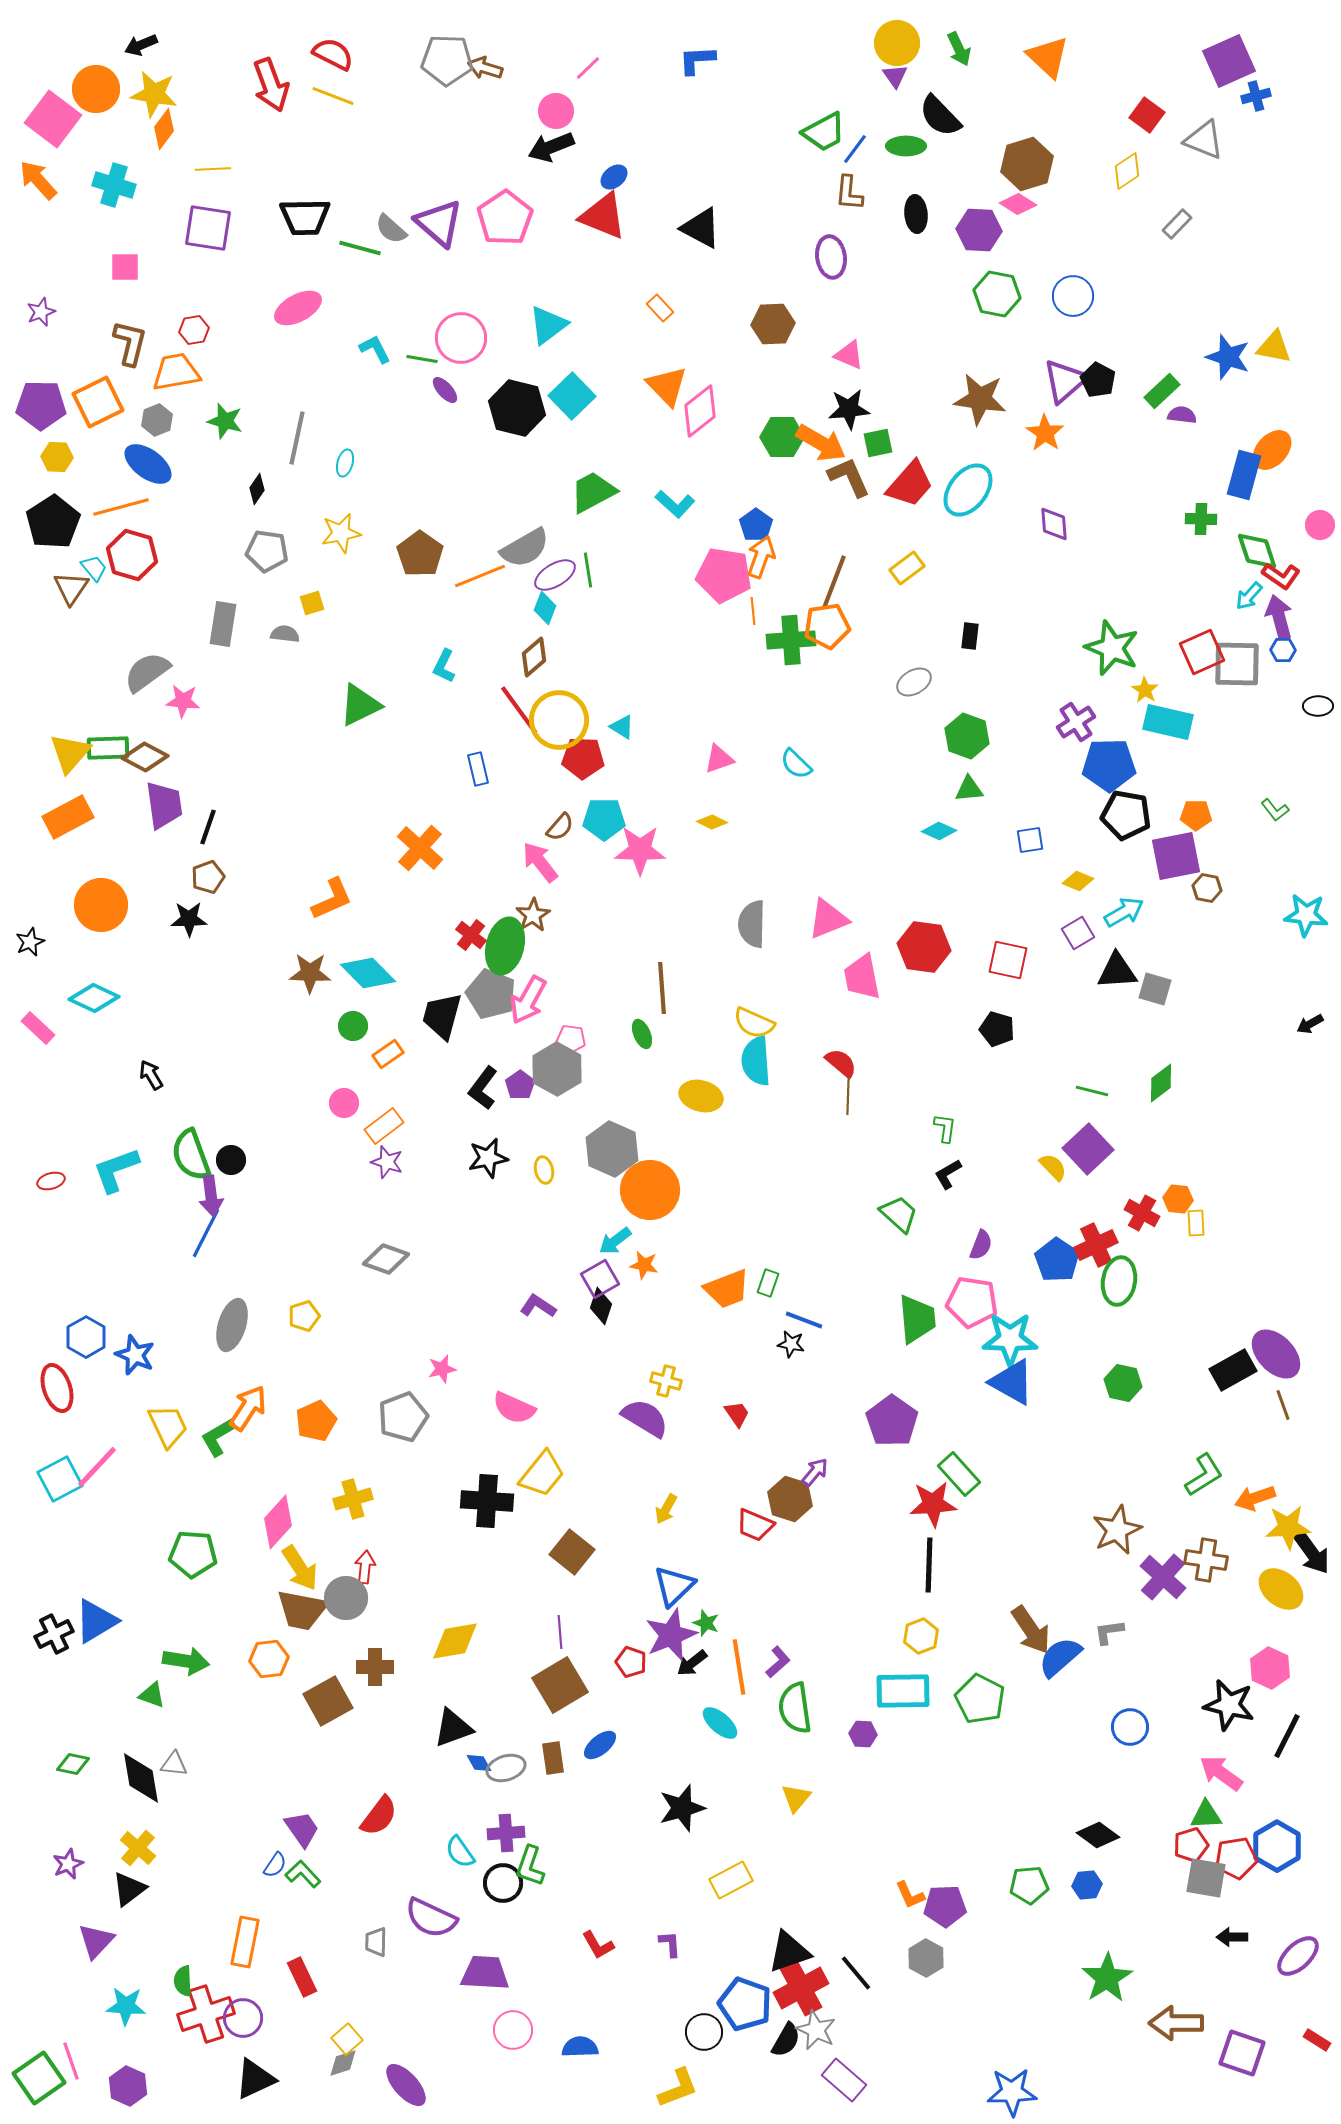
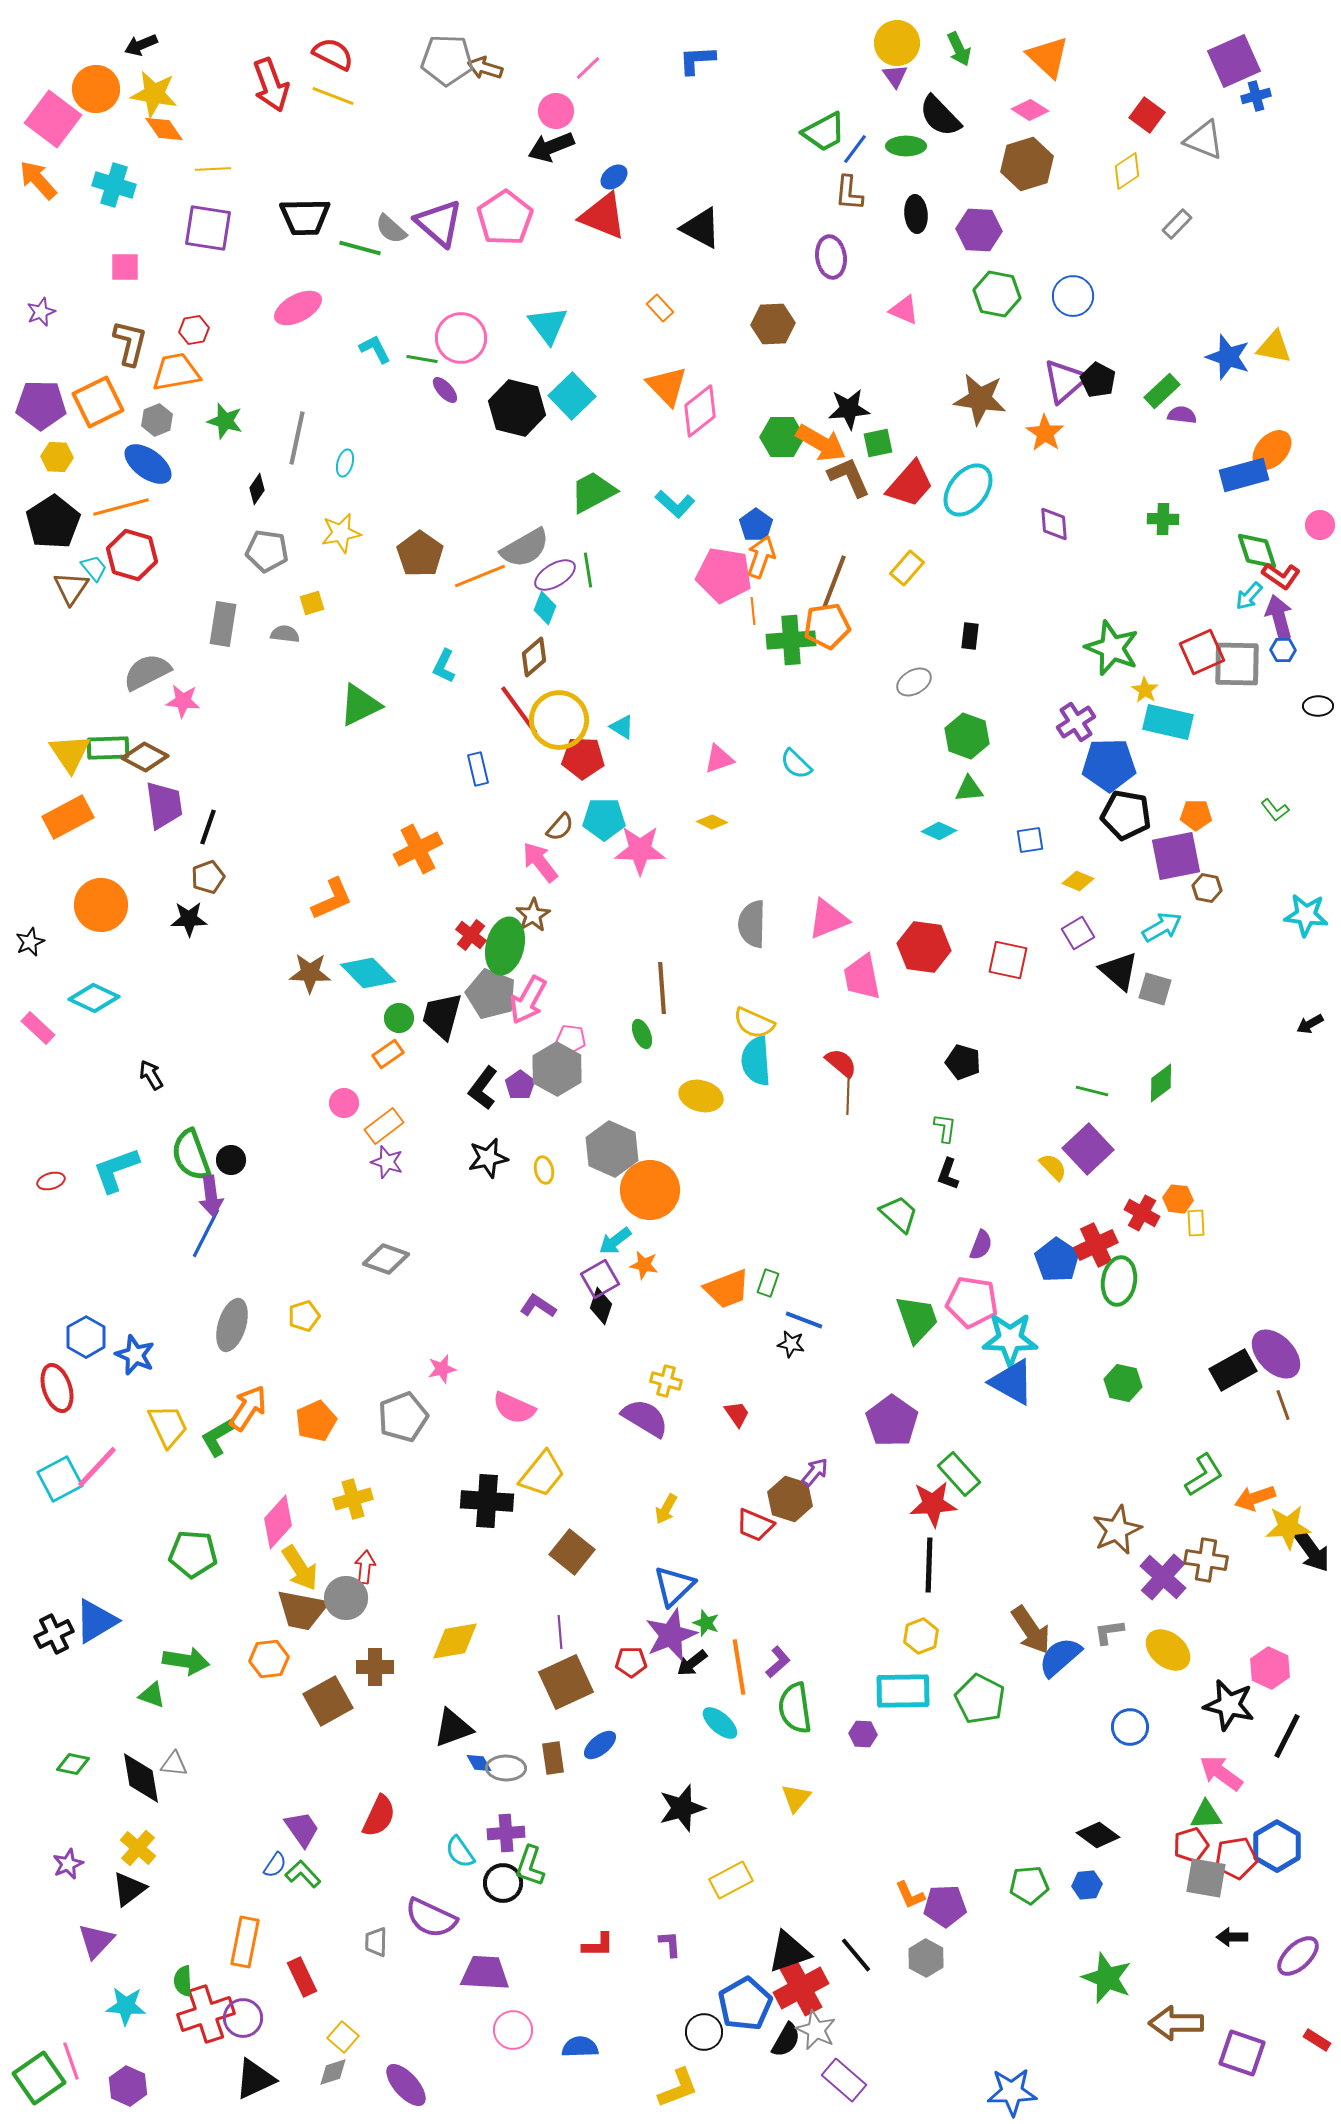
purple square at (1229, 61): moved 5 px right
orange diamond at (164, 129): rotated 72 degrees counterclockwise
pink diamond at (1018, 204): moved 12 px right, 94 px up
cyan triangle at (548, 325): rotated 30 degrees counterclockwise
pink triangle at (849, 355): moved 55 px right, 45 px up
blue rectangle at (1244, 475): rotated 60 degrees clockwise
green cross at (1201, 519): moved 38 px left
yellow rectangle at (907, 568): rotated 12 degrees counterclockwise
gray semicircle at (147, 672): rotated 9 degrees clockwise
yellow triangle at (70, 753): rotated 15 degrees counterclockwise
orange cross at (420, 848): moved 2 px left, 1 px down; rotated 21 degrees clockwise
cyan arrow at (1124, 912): moved 38 px right, 15 px down
black triangle at (1117, 971): moved 2 px right; rotated 45 degrees clockwise
green circle at (353, 1026): moved 46 px right, 8 px up
black pentagon at (997, 1029): moved 34 px left, 33 px down
black L-shape at (948, 1174): rotated 40 degrees counterclockwise
green trapezoid at (917, 1319): rotated 14 degrees counterclockwise
black arrow at (1312, 1553): moved 2 px up
yellow ellipse at (1281, 1589): moved 113 px left, 61 px down
red pentagon at (631, 1662): rotated 20 degrees counterclockwise
brown square at (560, 1685): moved 6 px right, 3 px up; rotated 6 degrees clockwise
gray ellipse at (506, 1768): rotated 18 degrees clockwise
red semicircle at (379, 1816): rotated 12 degrees counterclockwise
red L-shape at (598, 1945): rotated 60 degrees counterclockwise
black line at (856, 1973): moved 18 px up
green star at (1107, 1978): rotated 18 degrees counterclockwise
blue pentagon at (745, 2004): rotated 22 degrees clockwise
yellow square at (347, 2039): moved 4 px left, 2 px up; rotated 8 degrees counterclockwise
gray diamond at (343, 2063): moved 10 px left, 9 px down
